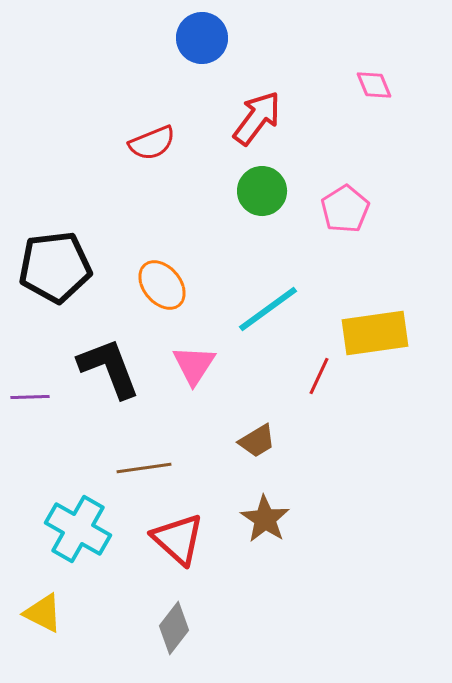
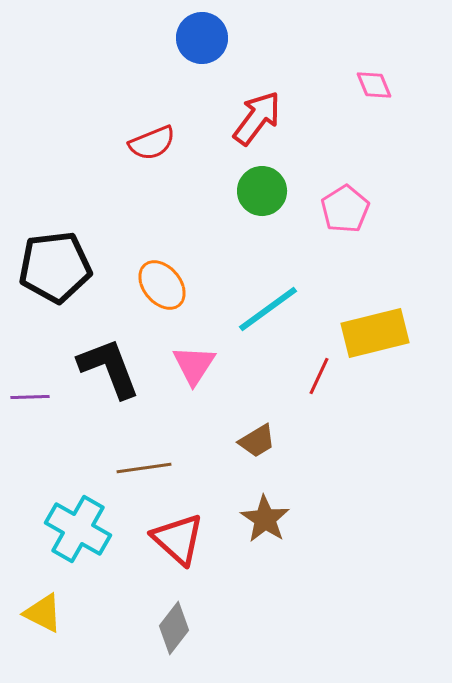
yellow rectangle: rotated 6 degrees counterclockwise
